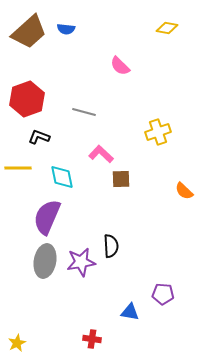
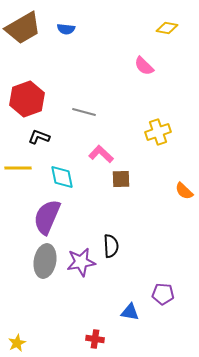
brown trapezoid: moved 6 px left, 4 px up; rotated 12 degrees clockwise
pink semicircle: moved 24 px right
red cross: moved 3 px right
